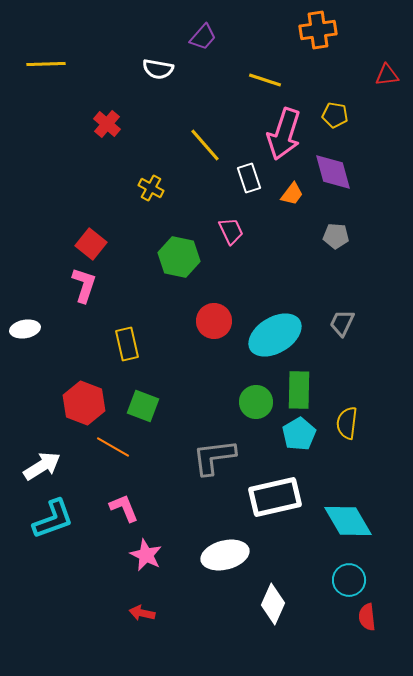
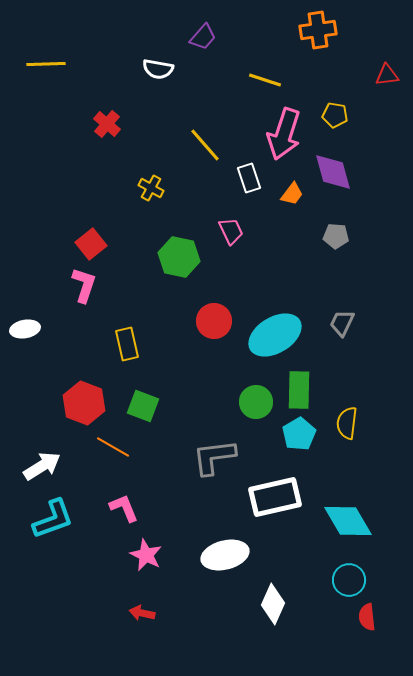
red square at (91, 244): rotated 12 degrees clockwise
